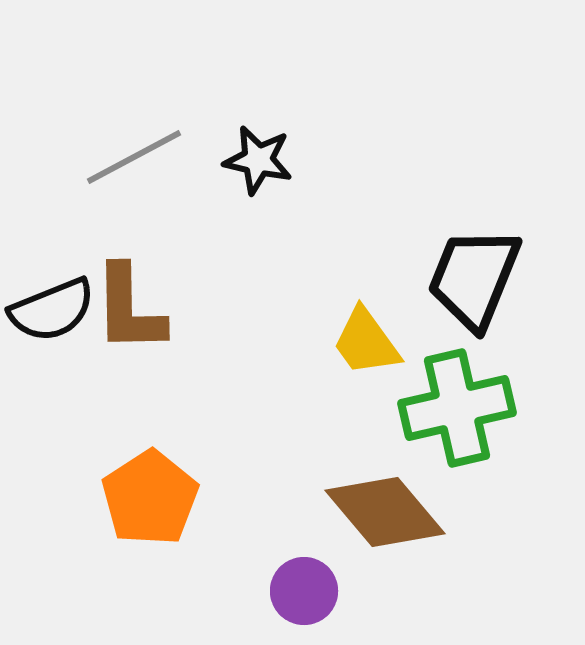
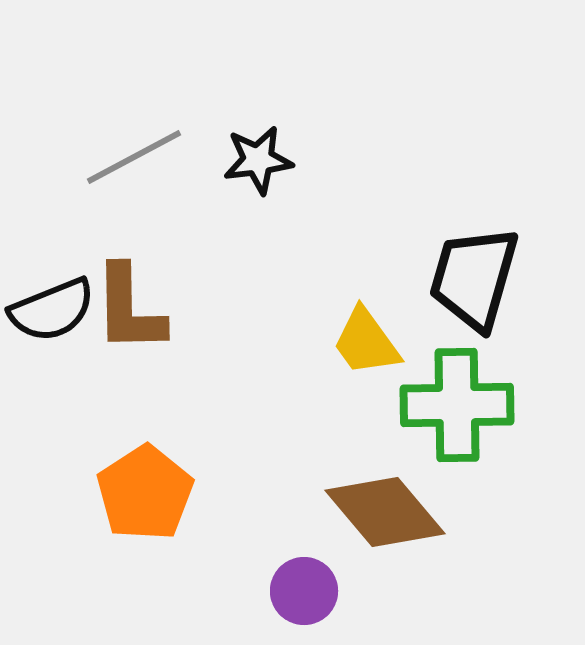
black star: rotated 20 degrees counterclockwise
black trapezoid: rotated 6 degrees counterclockwise
green cross: moved 3 px up; rotated 12 degrees clockwise
orange pentagon: moved 5 px left, 5 px up
